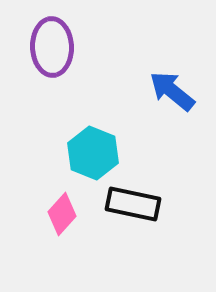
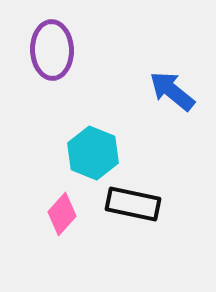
purple ellipse: moved 3 px down
